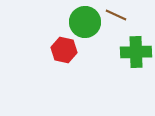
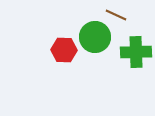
green circle: moved 10 px right, 15 px down
red hexagon: rotated 10 degrees counterclockwise
